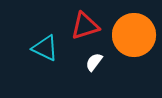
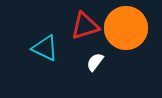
orange circle: moved 8 px left, 7 px up
white semicircle: moved 1 px right
